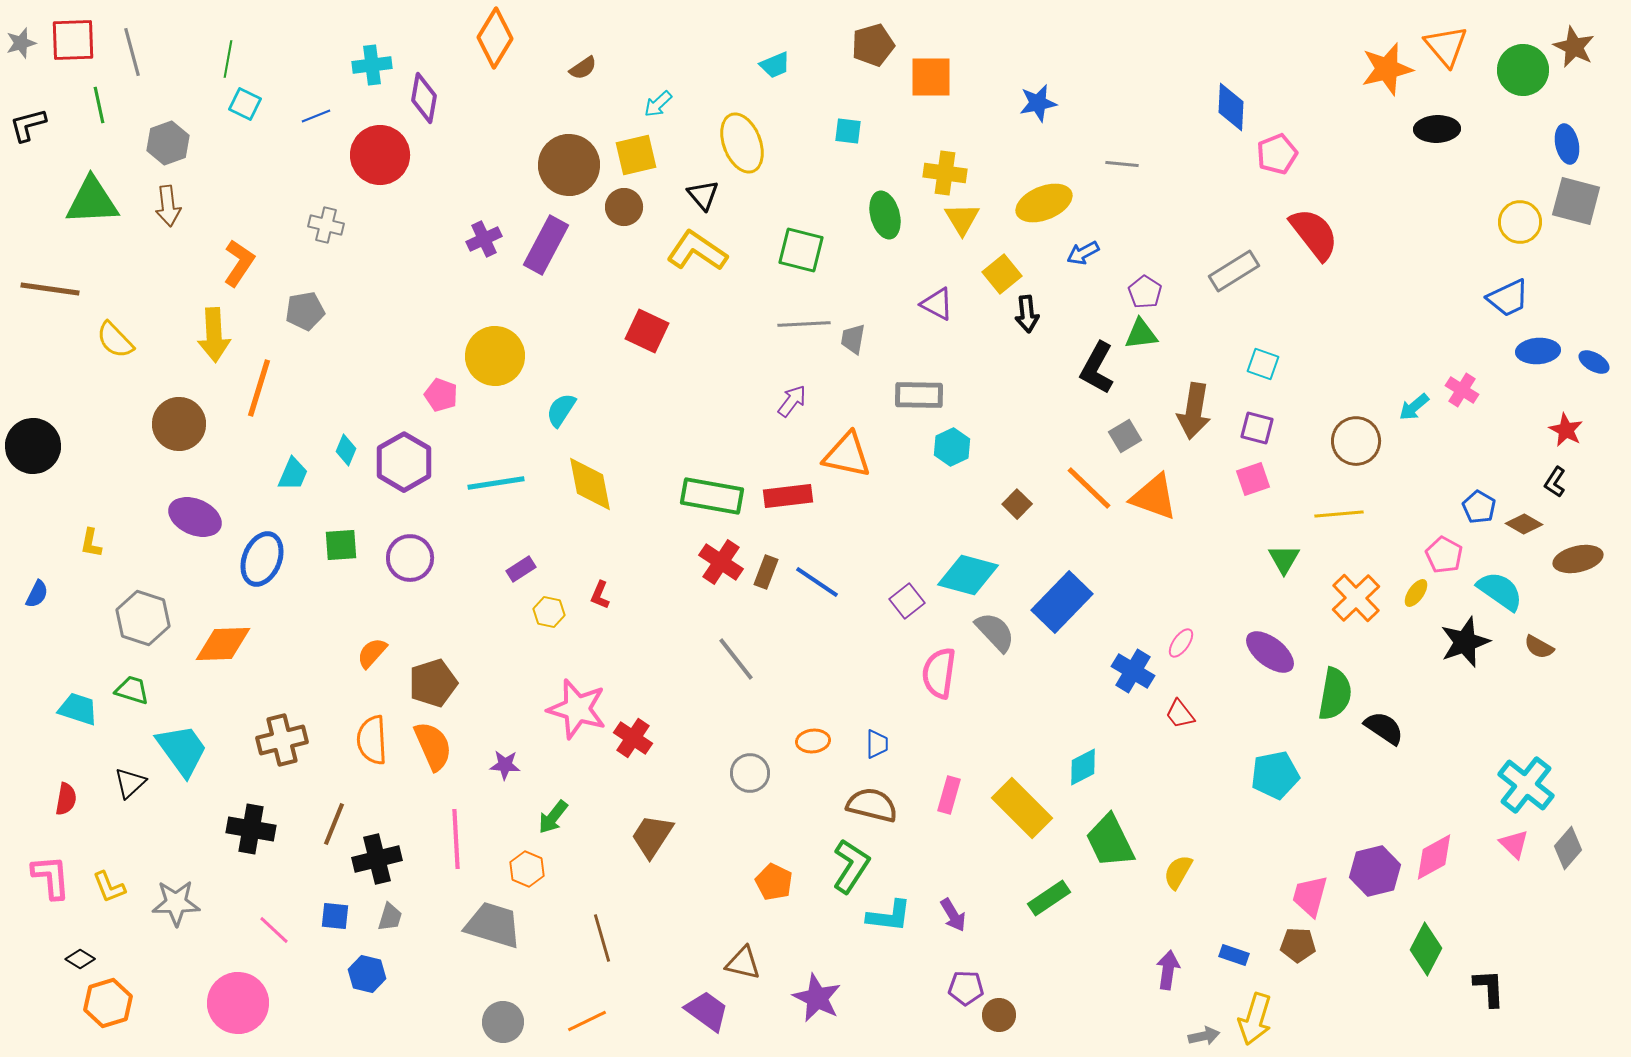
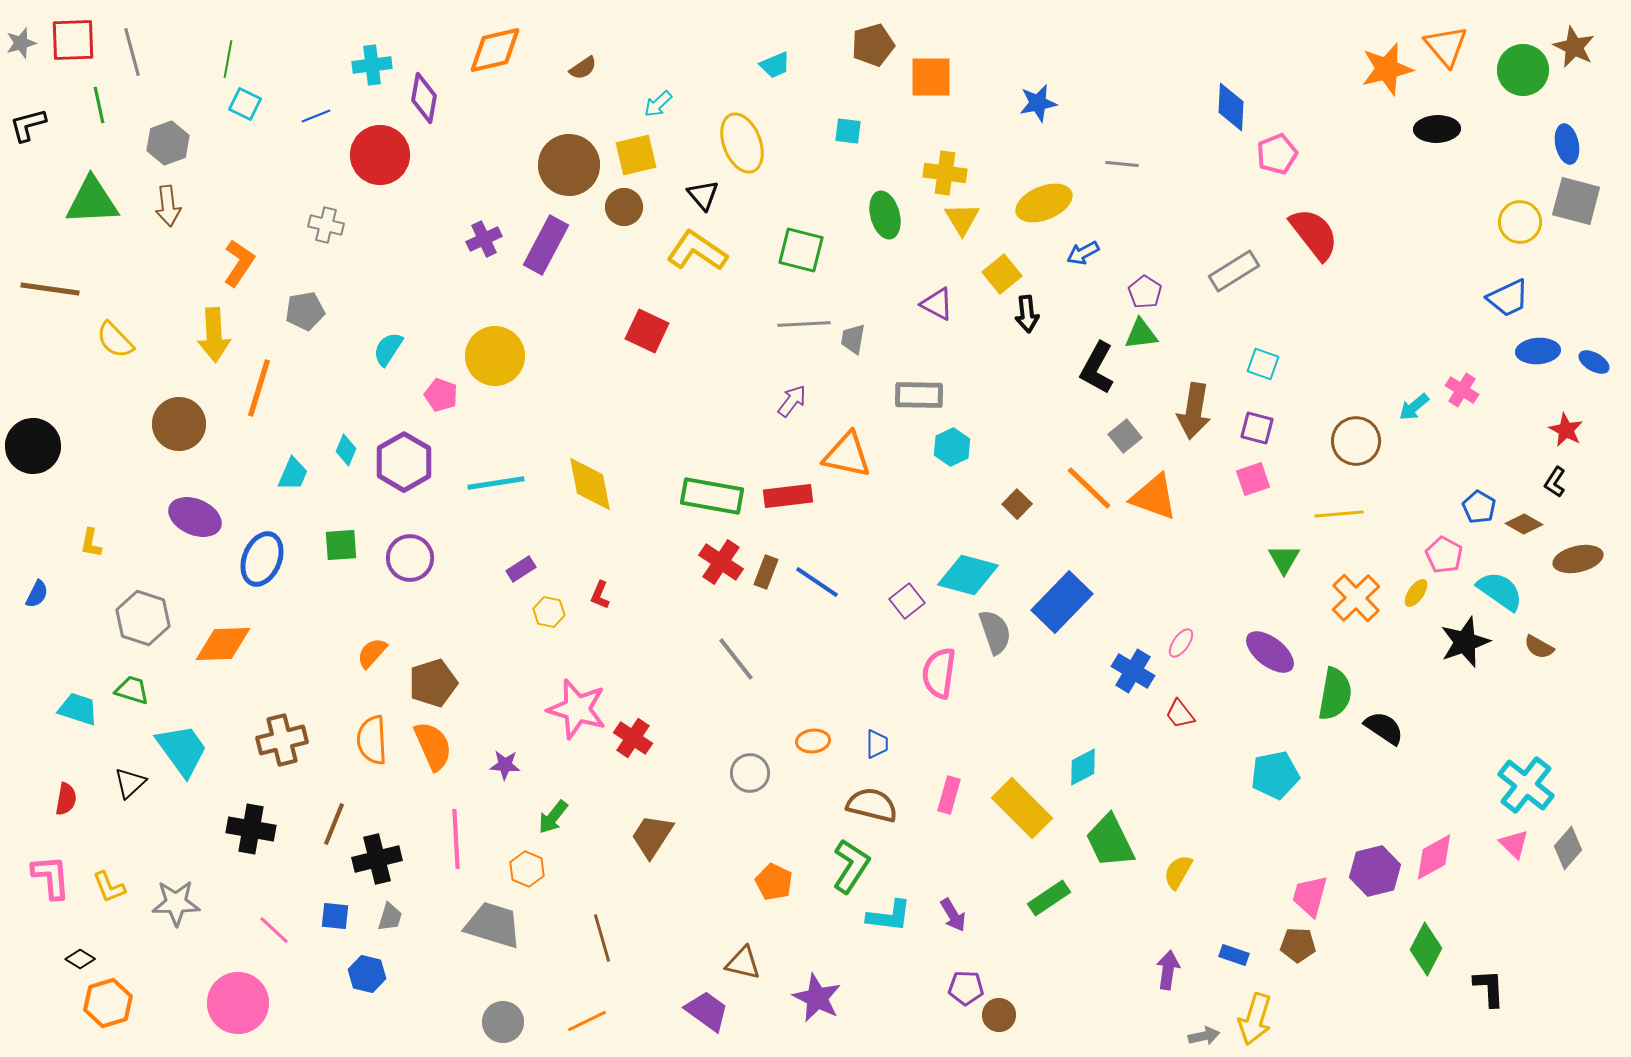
orange diamond at (495, 38): moved 12 px down; rotated 46 degrees clockwise
cyan semicircle at (561, 410): moved 173 px left, 61 px up
gray square at (1125, 436): rotated 8 degrees counterclockwise
gray semicircle at (995, 632): rotated 24 degrees clockwise
